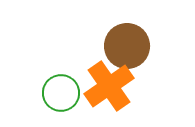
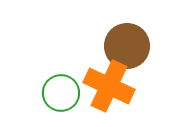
orange cross: rotated 30 degrees counterclockwise
